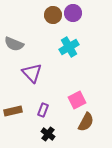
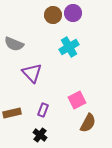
brown rectangle: moved 1 px left, 2 px down
brown semicircle: moved 2 px right, 1 px down
black cross: moved 8 px left, 1 px down
